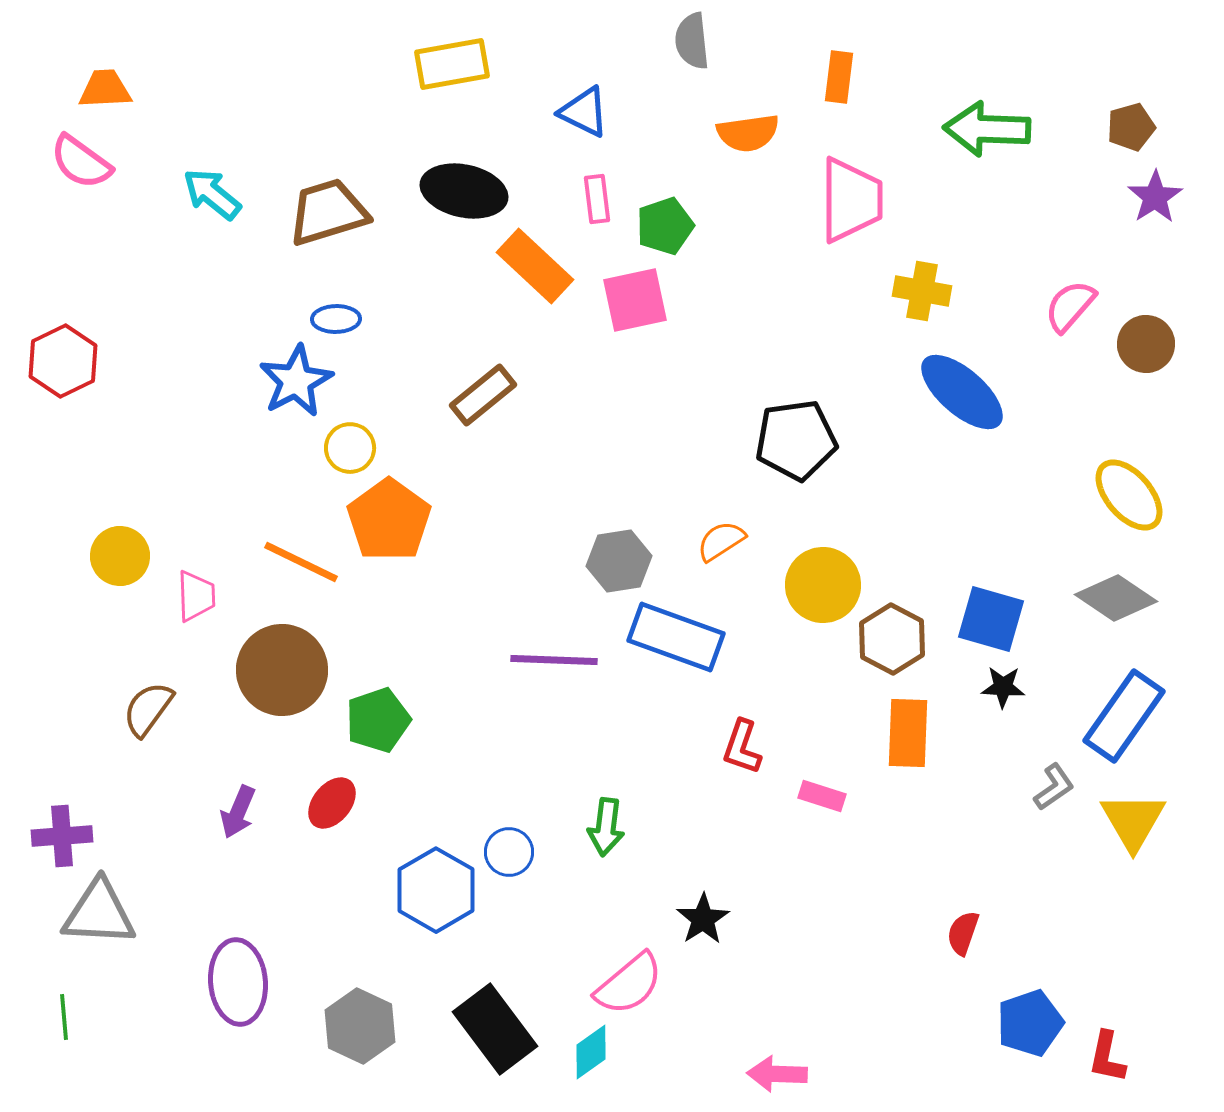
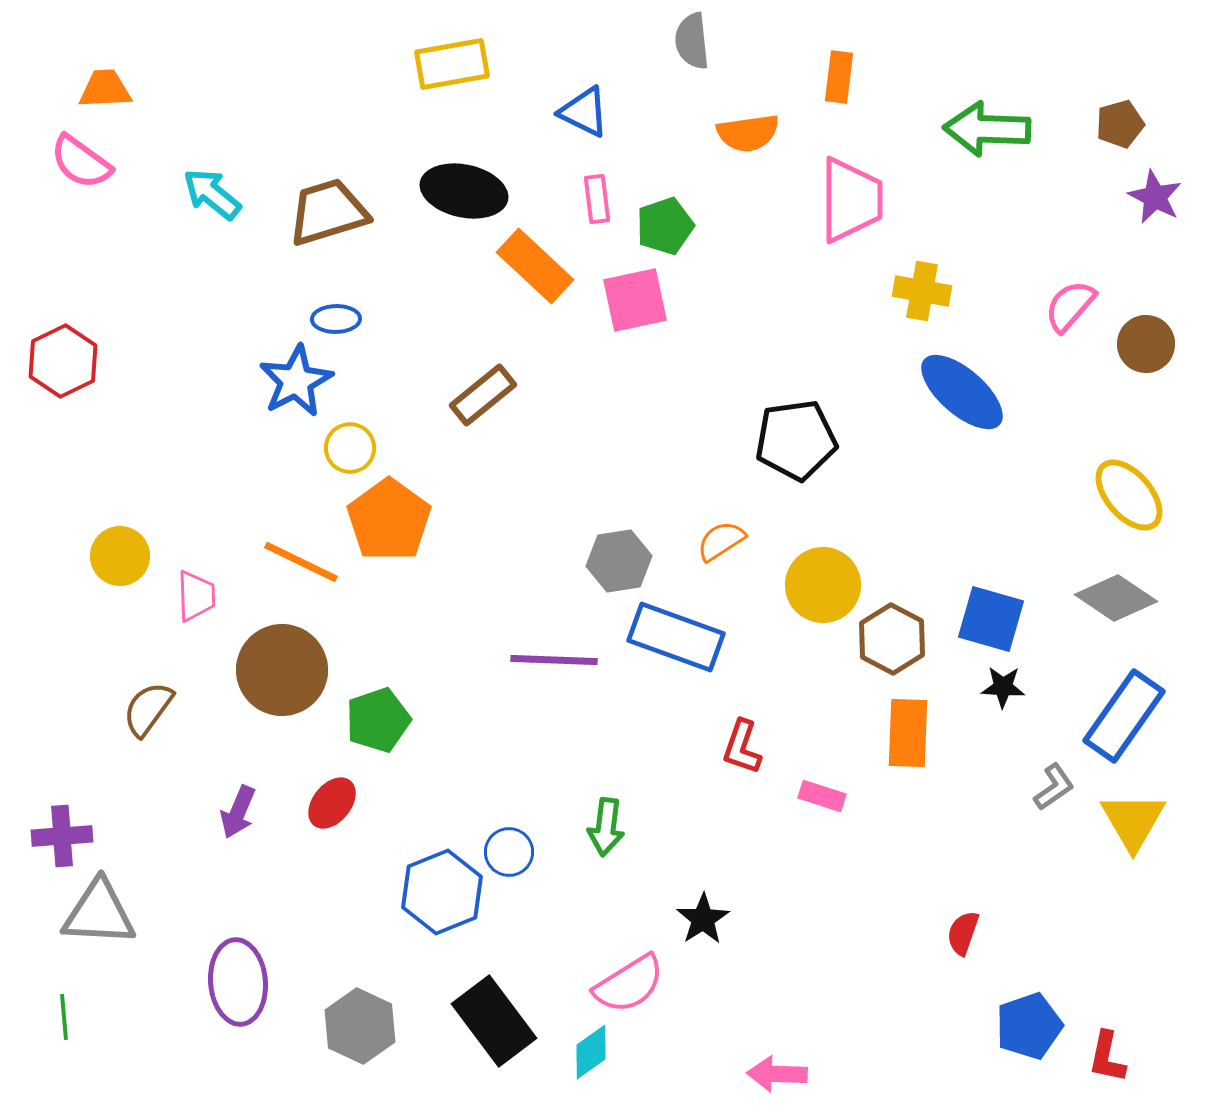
brown pentagon at (1131, 127): moved 11 px left, 3 px up
purple star at (1155, 197): rotated 12 degrees counterclockwise
blue hexagon at (436, 890): moved 6 px right, 2 px down; rotated 8 degrees clockwise
pink semicircle at (629, 984): rotated 8 degrees clockwise
blue pentagon at (1030, 1023): moved 1 px left, 3 px down
black rectangle at (495, 1029): moved 1 px left, 8 px up
